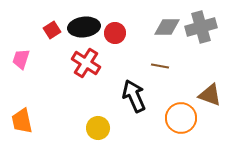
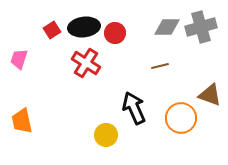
pink trapezoid: moved 2 px left
brown line: rotated 24 degrees counterclockwise
black arrow: moved 12 px down
yellow circle: moved 8 px right, 7 px down
